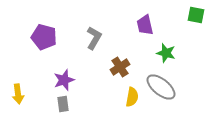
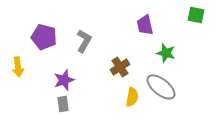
gray L-shape: moved 10 px left, 3 px down
yellow arrow: moved 27 px up
